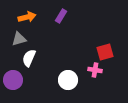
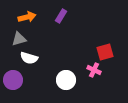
white semicircle: rotated 96 degrees counterclockwise
pink cross: moved 1 px left; rotated 16 degrees clockwise
white circle: moved 2 px left
